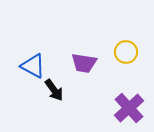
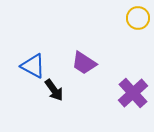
yellow circle: moved 12 px right, 34 px up
purple trapezoid: rotated 24 degrees clockwise
purple cross: moved 4 px right, 15 px up
